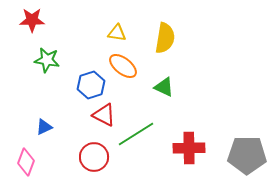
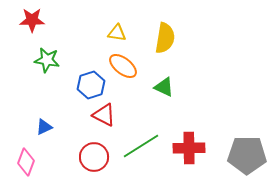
green line: moved 5 px right, 12 px down
